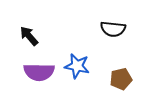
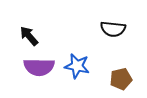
purple semicircle: moved 5 px up
